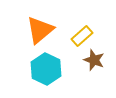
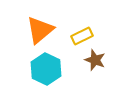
yellow rectangle: rotated 15 degrees clockwise
brown star: moved 1 px right
